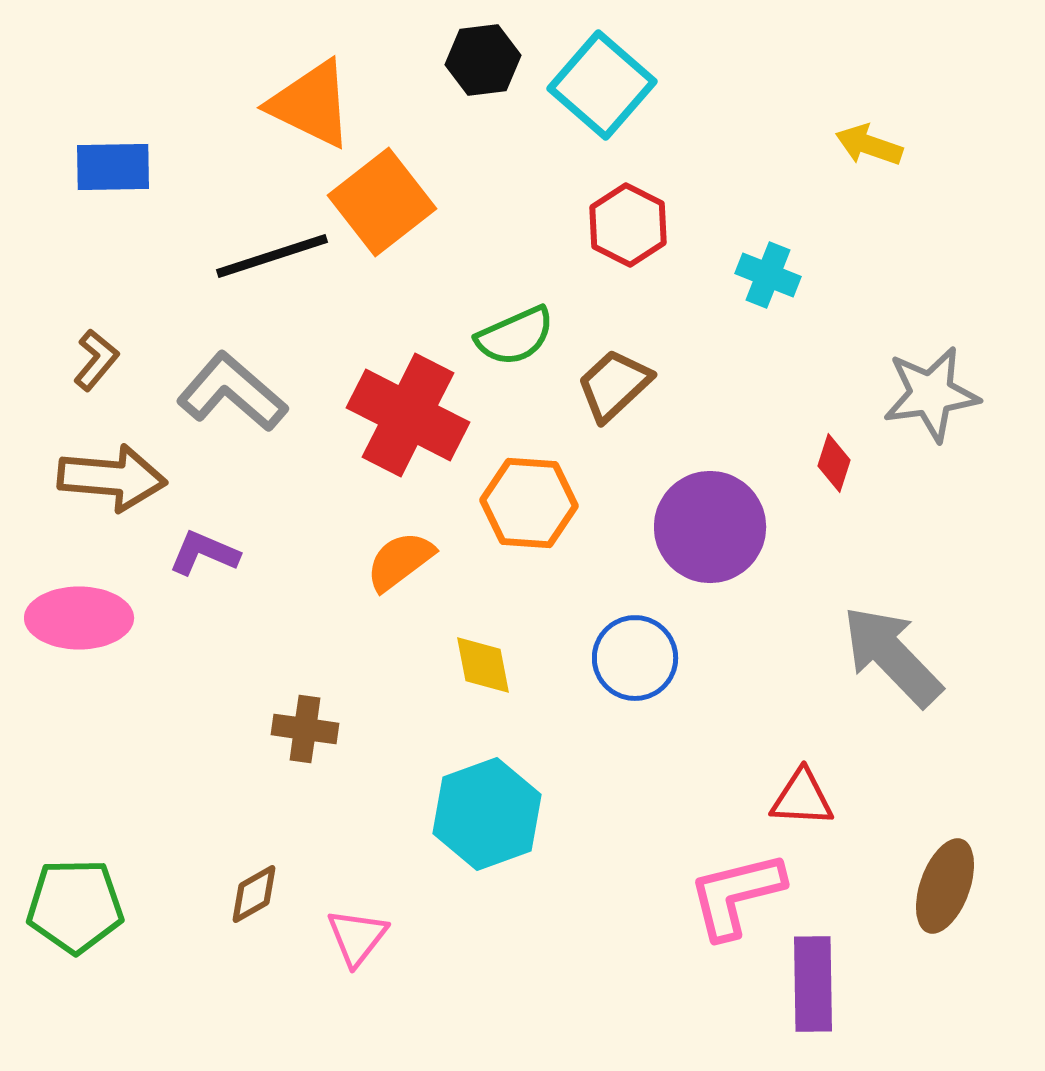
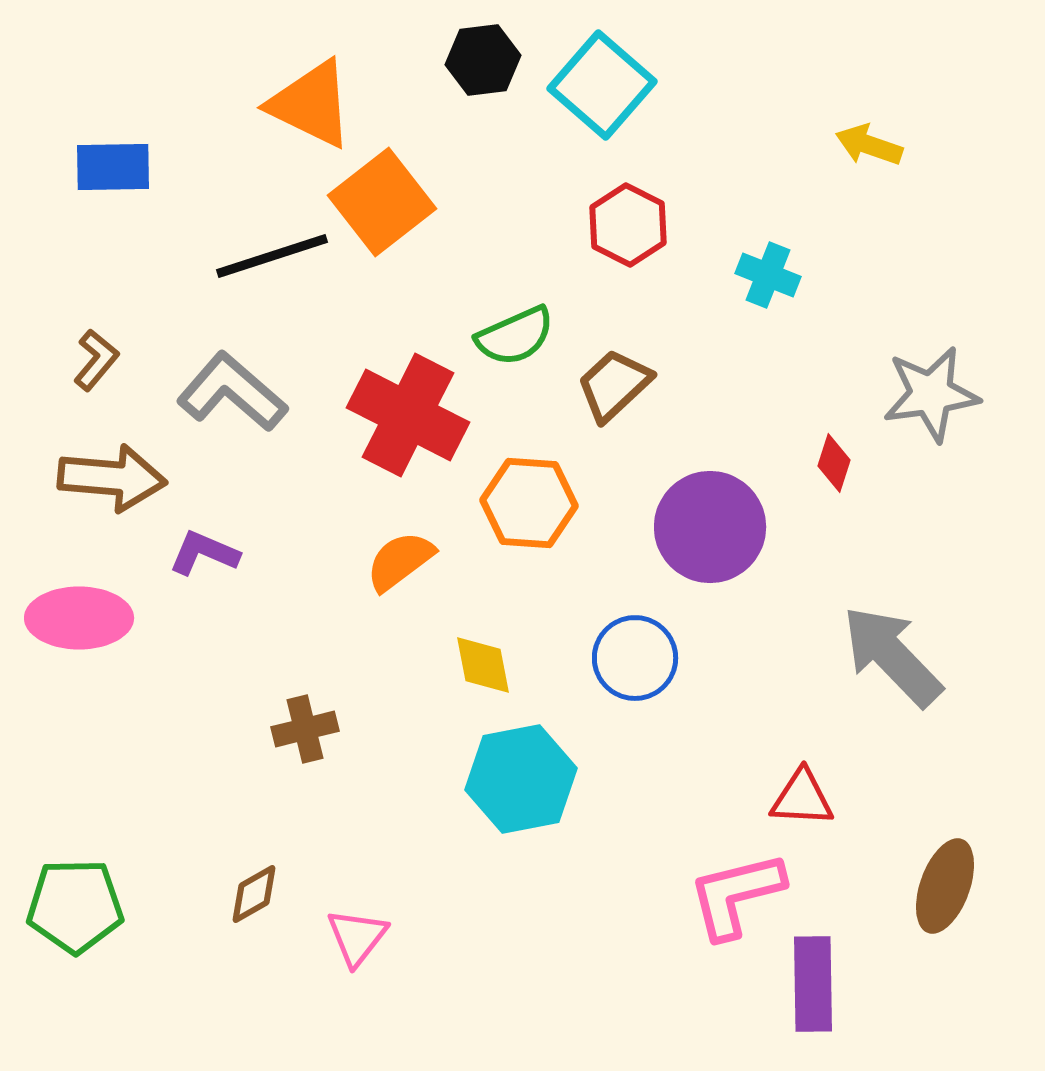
brown cross: rotated 22 degrees counterclockwise
cyan hexagon: moved 34 px right, 35 px up; rotated 9 degrees clockwise
